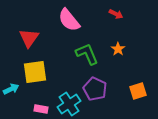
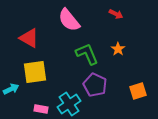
red triangle: rotated 35 degrees counterclockwise
purple pentagon: moved 4 px up
